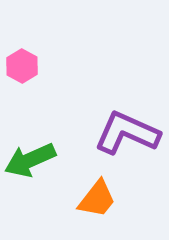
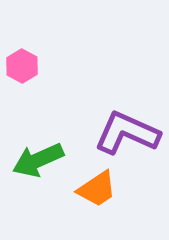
green arrow: moved 8 px right
orange trapezoid: moved 10 px up; rotated 18 degrees clockwise
